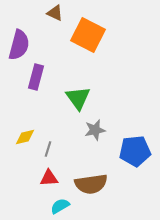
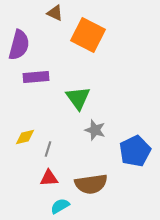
purple rectangle: rotated 70 degrees clockwise
gray star: rotated 30 degrees clockwise
blue pentagon: rotated 20 degrees counterclockwise
